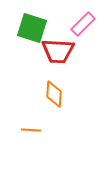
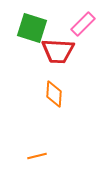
orange line: moved 6 px right, 26 px down; rotated 18 degrees counterclockwise
